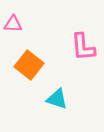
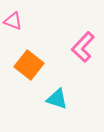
pink triangle: moved 3 px up; rotated 18 degrees clockwise
pink L-shape: rotated 48 degrees clockwise
